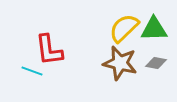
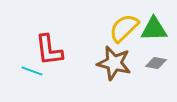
brown star: moved 6 px left
